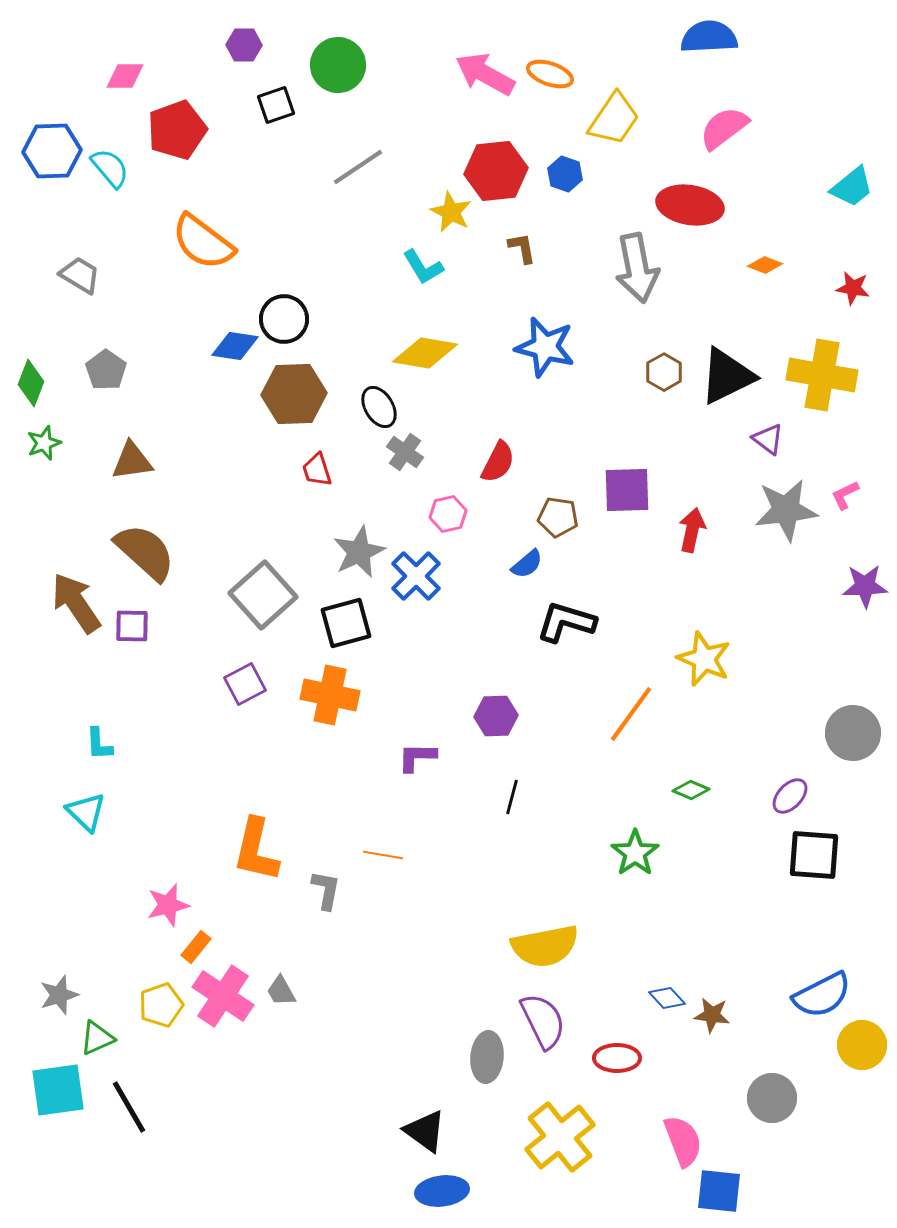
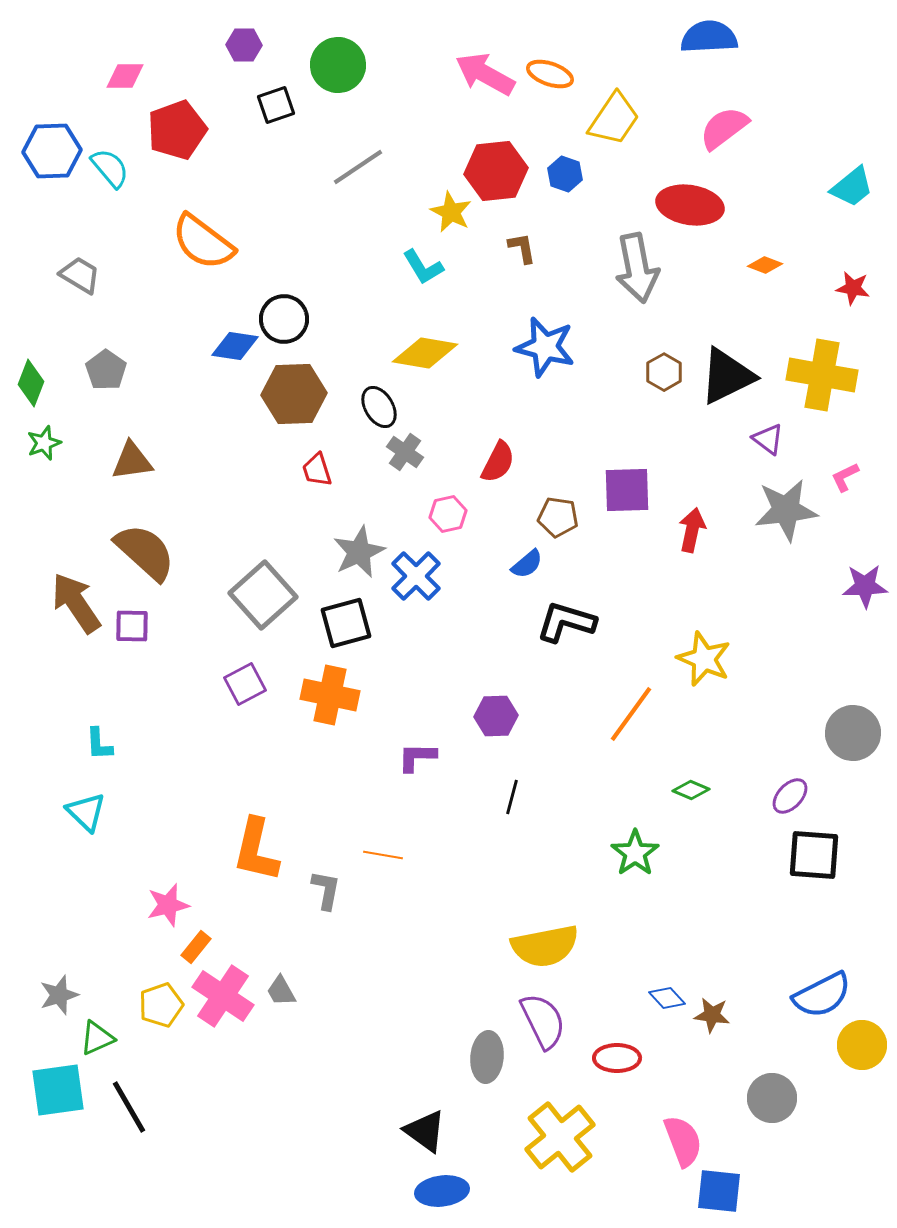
pink L-shape at (845, 495): moved 18 px up
